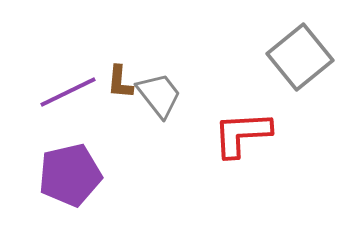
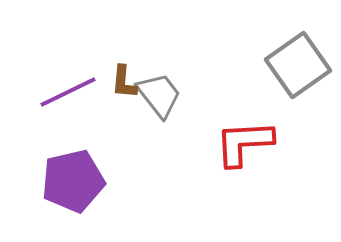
gray square: moved 2 px left, 8 px down; rotated 4 degrees clockwise
brown L-shape: moved 4 px right
red L-shape: moved 2 px right, 9 px down
purple pentagon: moved 3 px right, 6 px down
